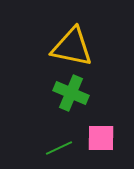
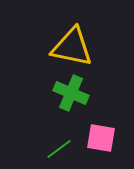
pink square: rotated 8 degrees clockwise
green line: moved 1 px down; rotated 12 degrees counterclockwise
